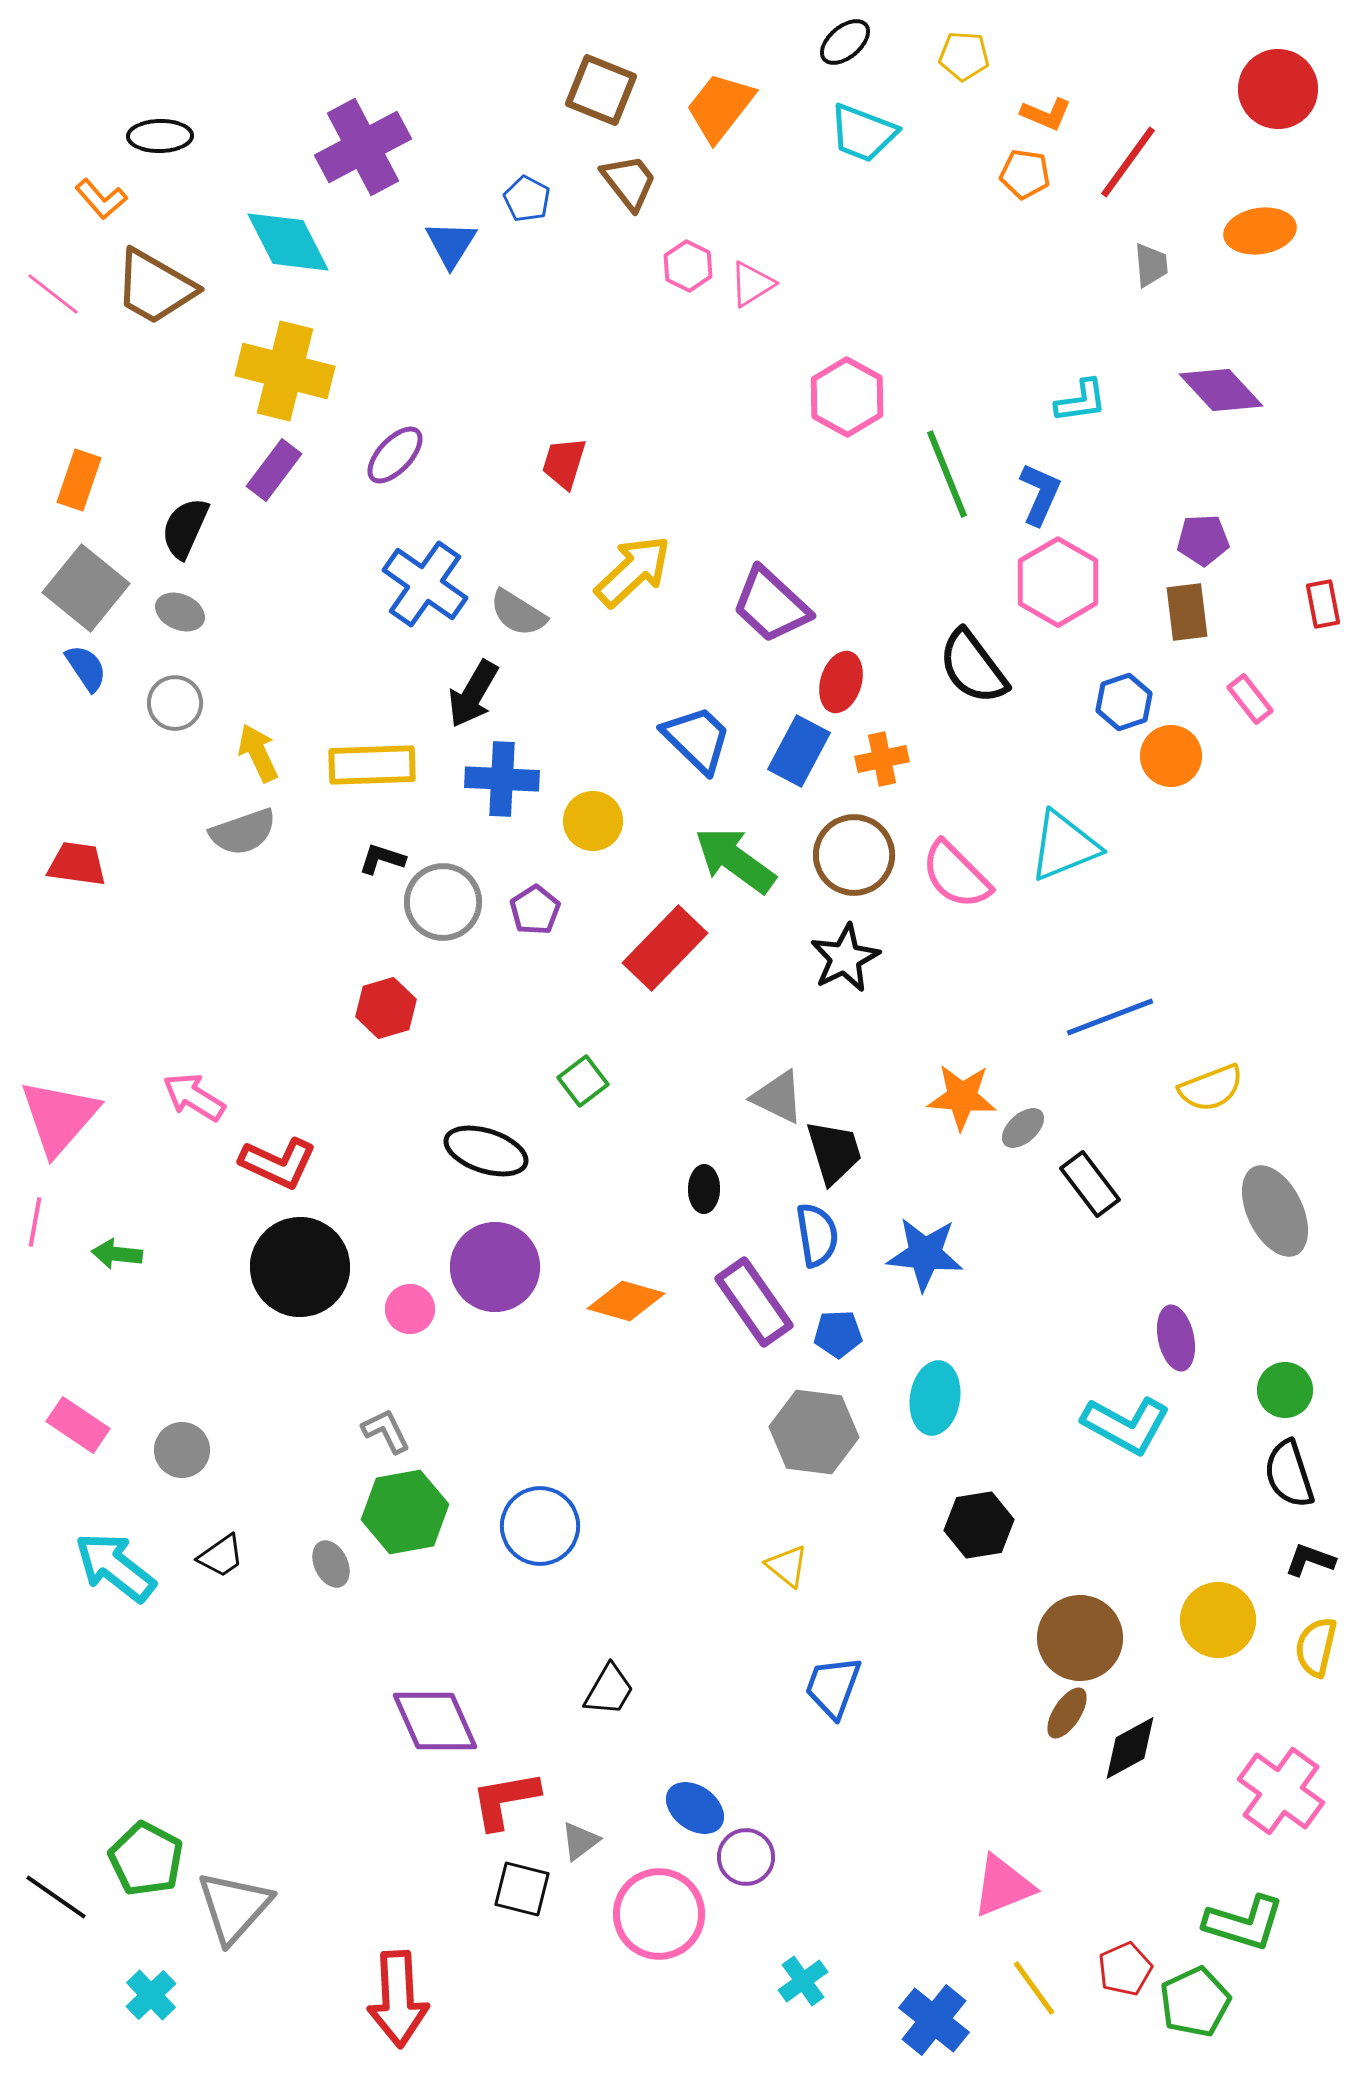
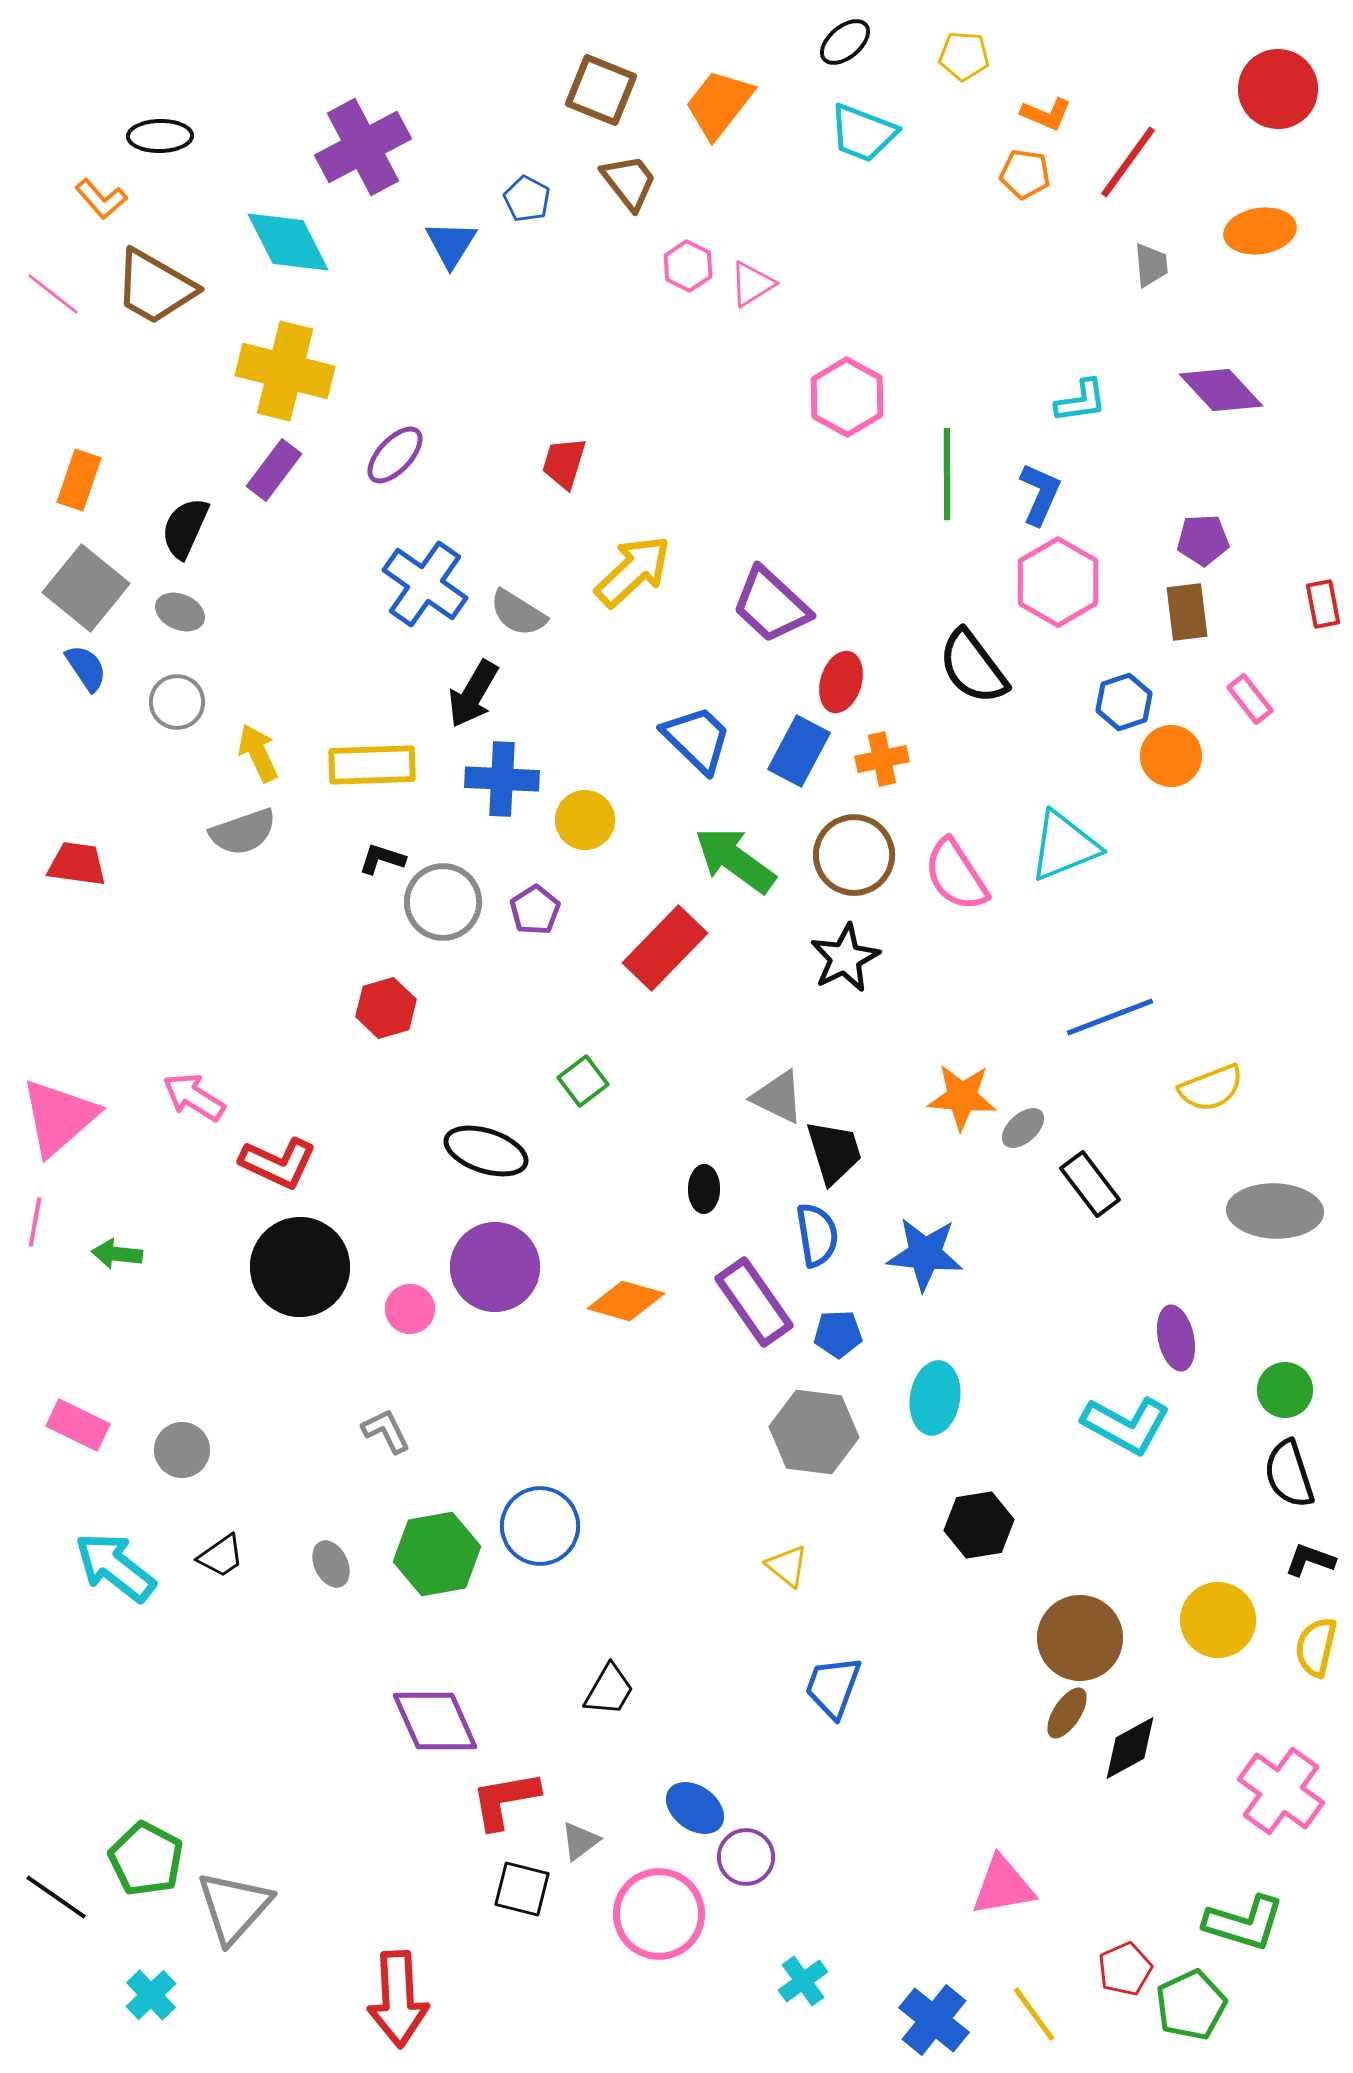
orange trapezoid at (720, 107): moved 1 px left, 3 px up
green line at (947, 474): rotated 22 degrees clockwise
gray circle at (175, 703): moved 2 px right, 1 px up
yellow circle at (593, 821): moved 8 px left, 1 px up
pink semicircle at (956, 875): rotated 12 degrees clockwise
pink triangle at (59, 1117): rotated 8 degrees clockwise
gray ellipse at (1275, 1211): rotated 62 degrees counterclockwise
pink rectangle at (78, 1425): rotated 8 degrees counterclockwise
green hexagon at (405, 1512): moved 32 px right, 42 px down
pink triangle at (1003, 1886): rotated 12 degrees clockwise
yellow line at (1034, 1988): moved 26 px down
green pentagon at (1195, 2002): moved 4 px left, 3 px down
